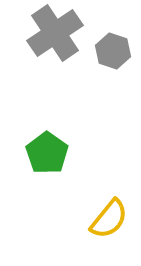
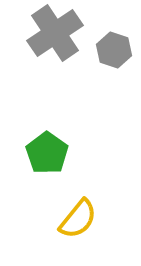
gray hexagon: moved 1 px right, 1 px up
yellow semicircle: moved 31 px left
